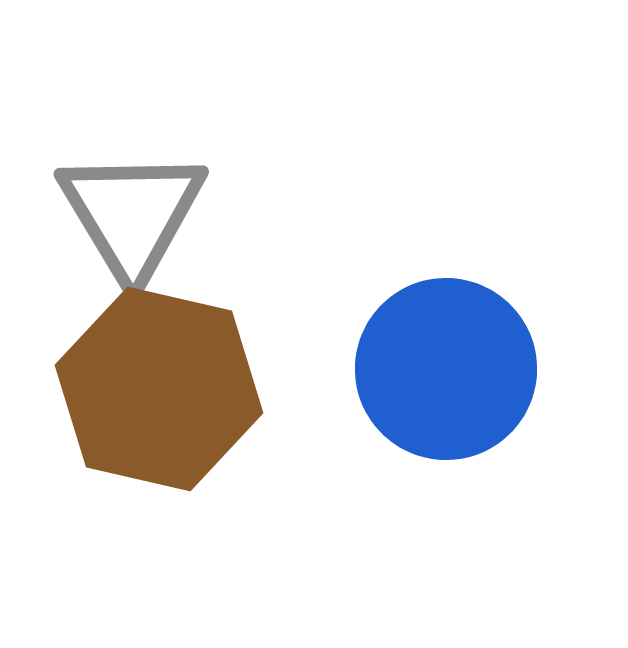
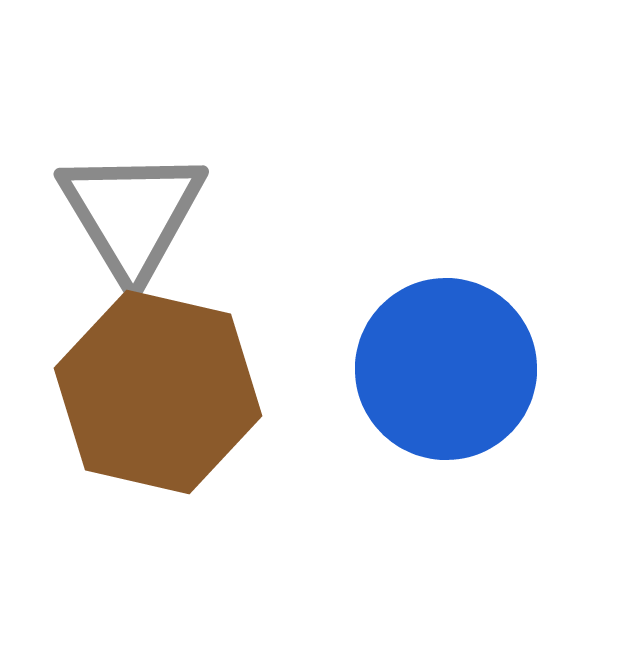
brown hexagon: moved 1 px left, 3 px down
